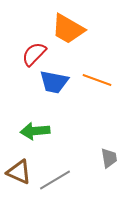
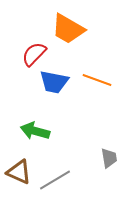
green arrow: rotated 20 degrees clockwise
